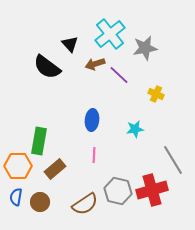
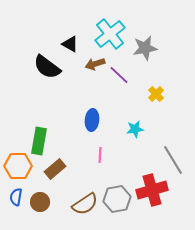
black triangle: rotated 18 degrees counterclockwise
yellow cross: rotated 21 degrees clockwise
pink line: moved 6 px right
gray hexagon: moved 1 px left, 8 px down; rotated 24 degrees counterclockwise
